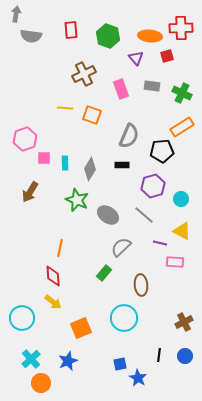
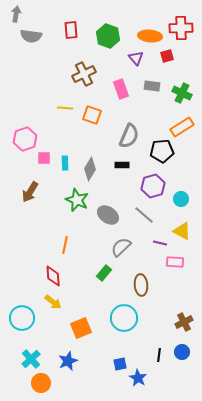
orange line at (60, 248): moved 5 px right, 3 px up
blue circle at (185, 356): moved 3 px left, 4 px up
